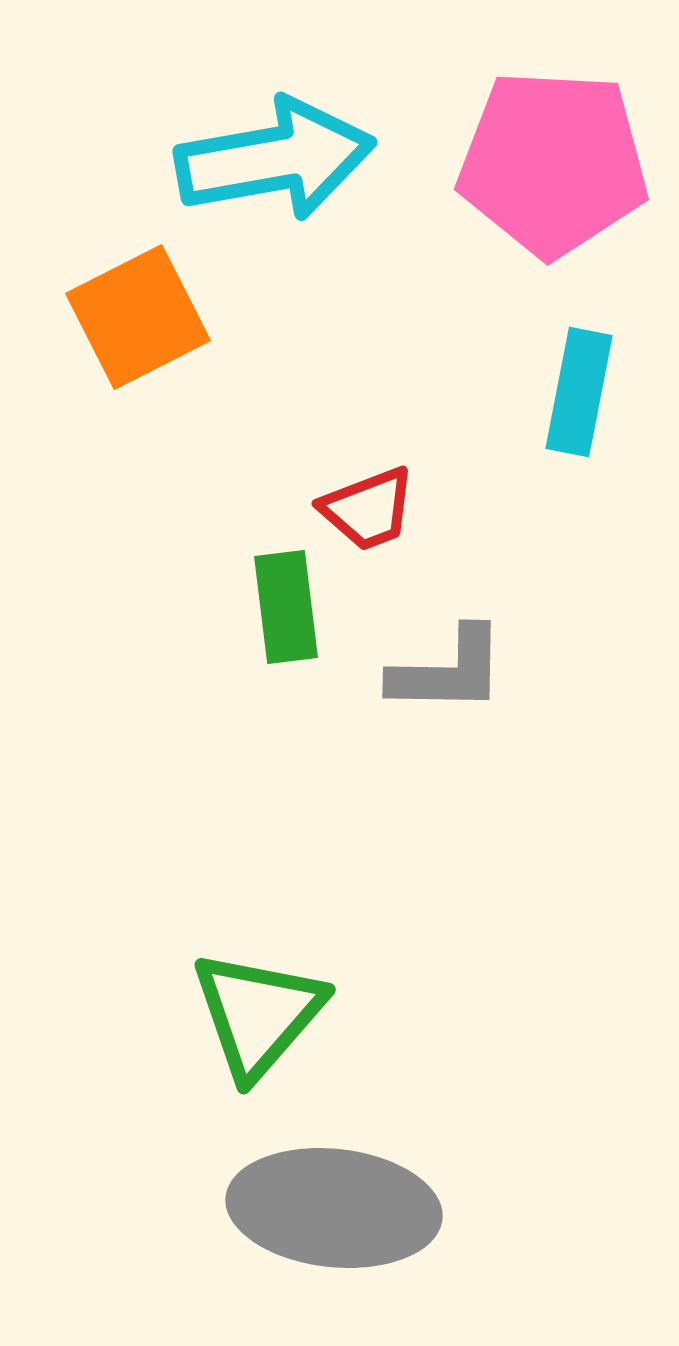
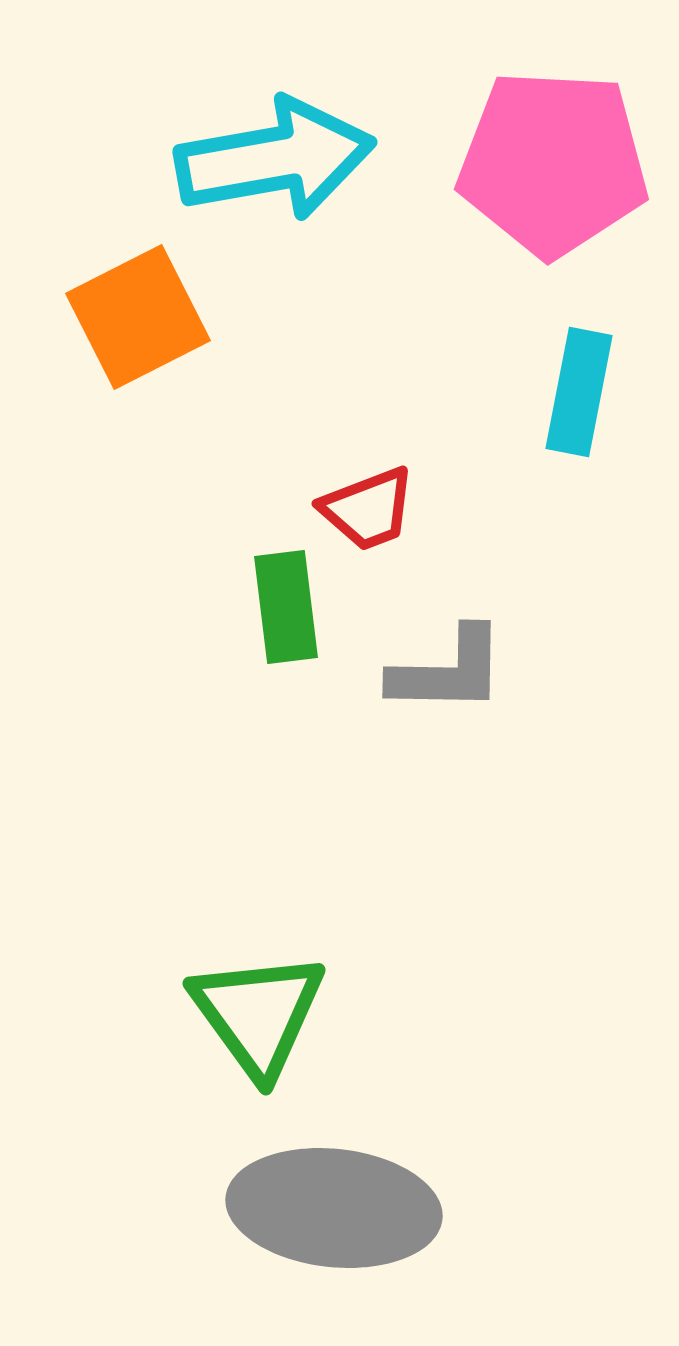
green triangle: rotated 17 degrees counterclockwise
